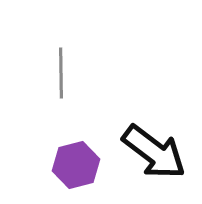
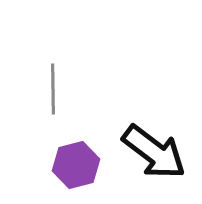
gray line: moved 8 px left, 16 px down
